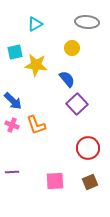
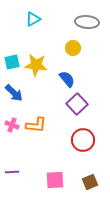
cyan triangle: moved 2 px left, 5 px up
yellow circle: moved 1 px right
cyan square: moved 3 px left, 10 px down
blue arrow: moved 1 px right, 8 px up
orange L-shape: rotated 65 degrees counterclockwise
red circle: moved 5 px left, 8 px up
pink square: moved 1 px up
